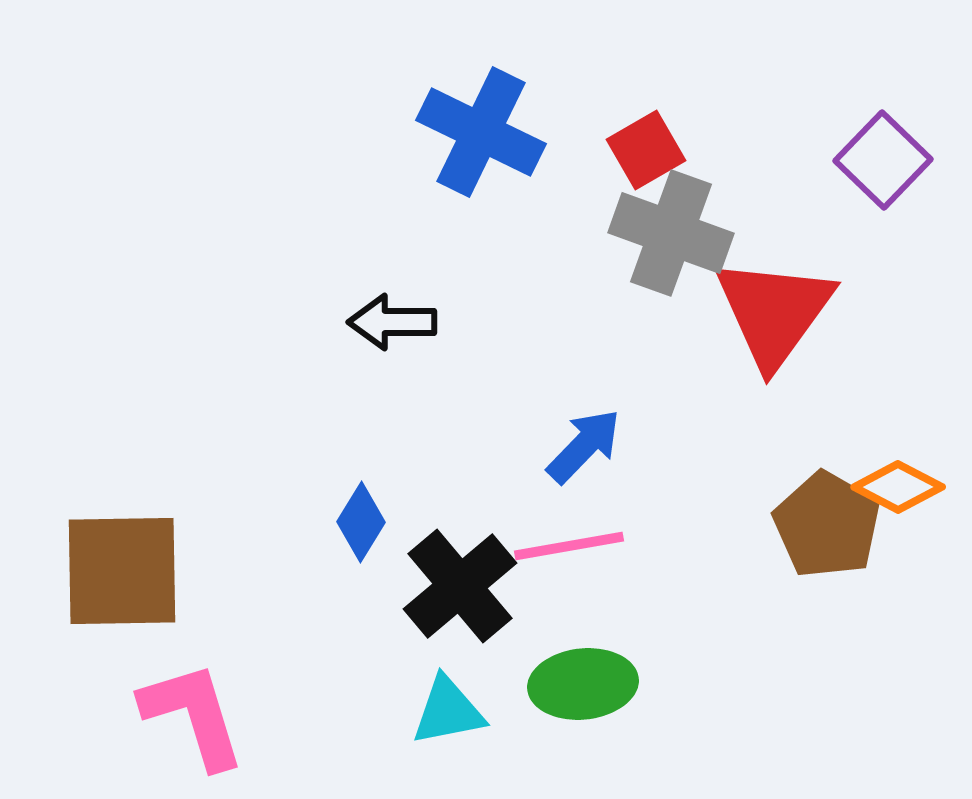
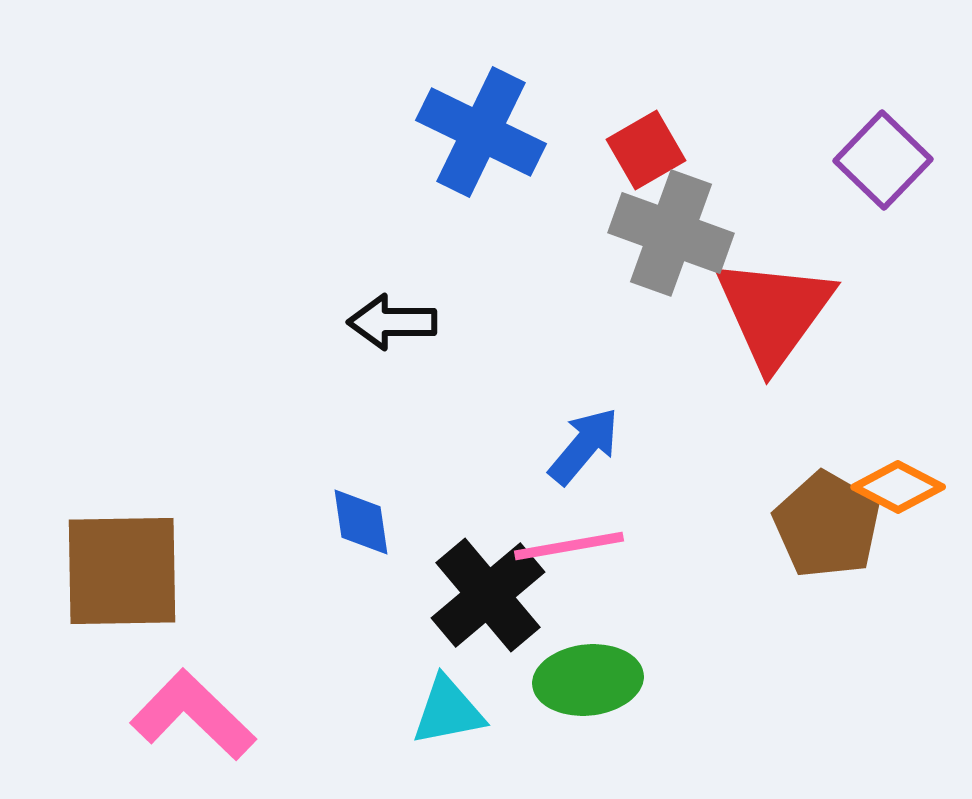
blue arrow: rotated 4 degrees counterclockwise
blue diamond: rotated 40 degrees counterclockwise
black cross: moved 28 px right, 9 px down
green ellipse: moved 5 px right, 4 px up
pink L-shape: rotated 29 degrees counterclockwise
